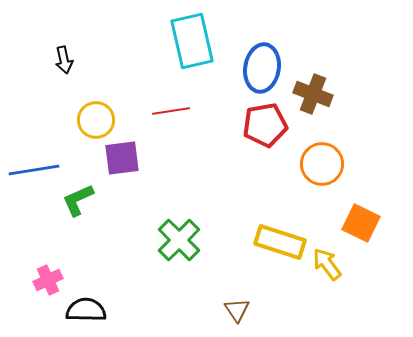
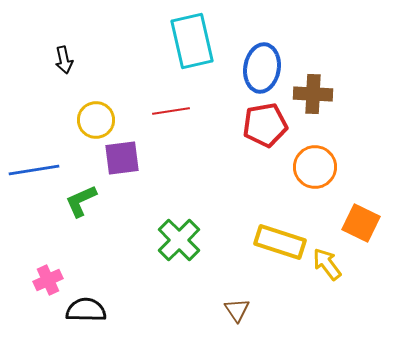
brown cross: rotated 18 degrees counterclockwise
orange circle: moved 7 px left, 3 px down
green L-shape: moved 3 px right, 1 px down
